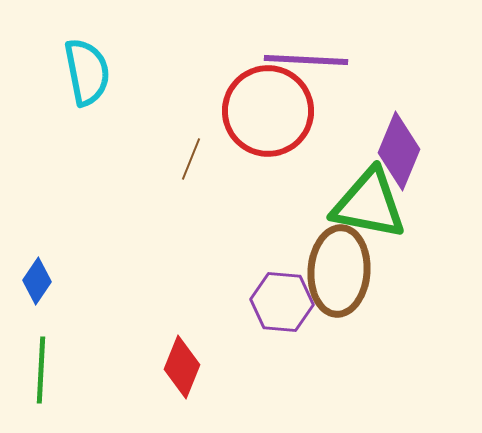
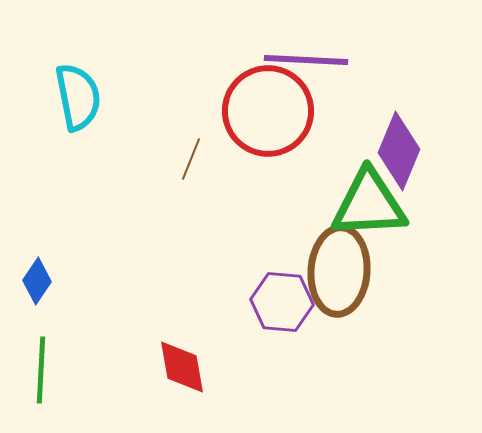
cyan semicircle: moved 9 px left, 25 px down
green triangle: rotated 14 degrees counterclockwise
red diamond: rotated 32 degrees counterclockwise
